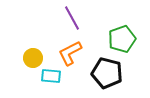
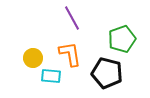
orange L-shape: moved 1 px down; rotated 108 degrees clockwise
